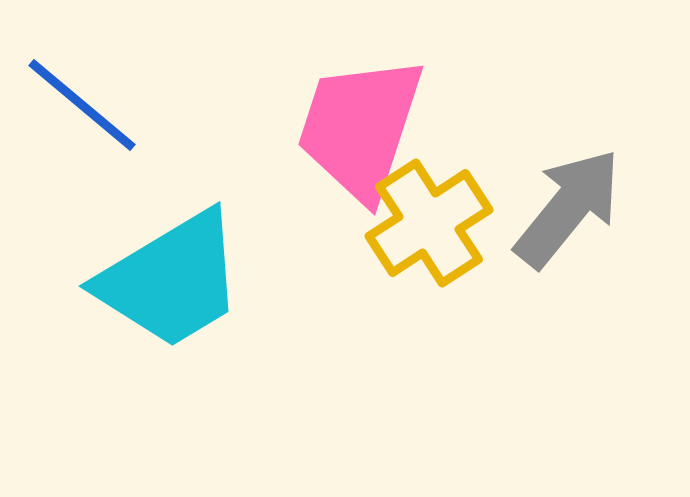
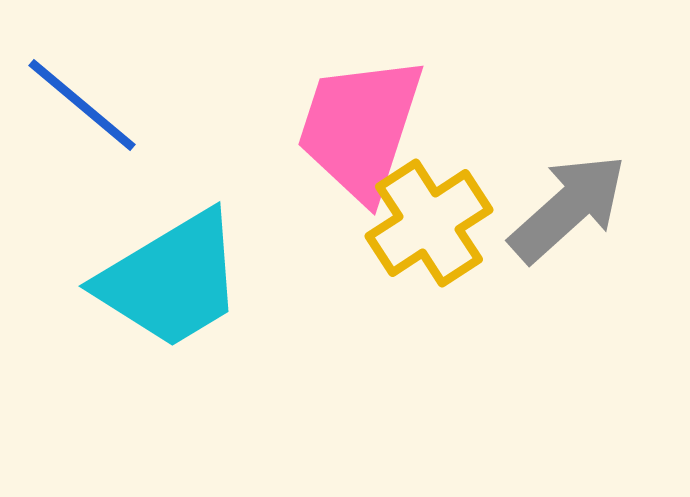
gray arrow: rotated 9 degrees clockwise
